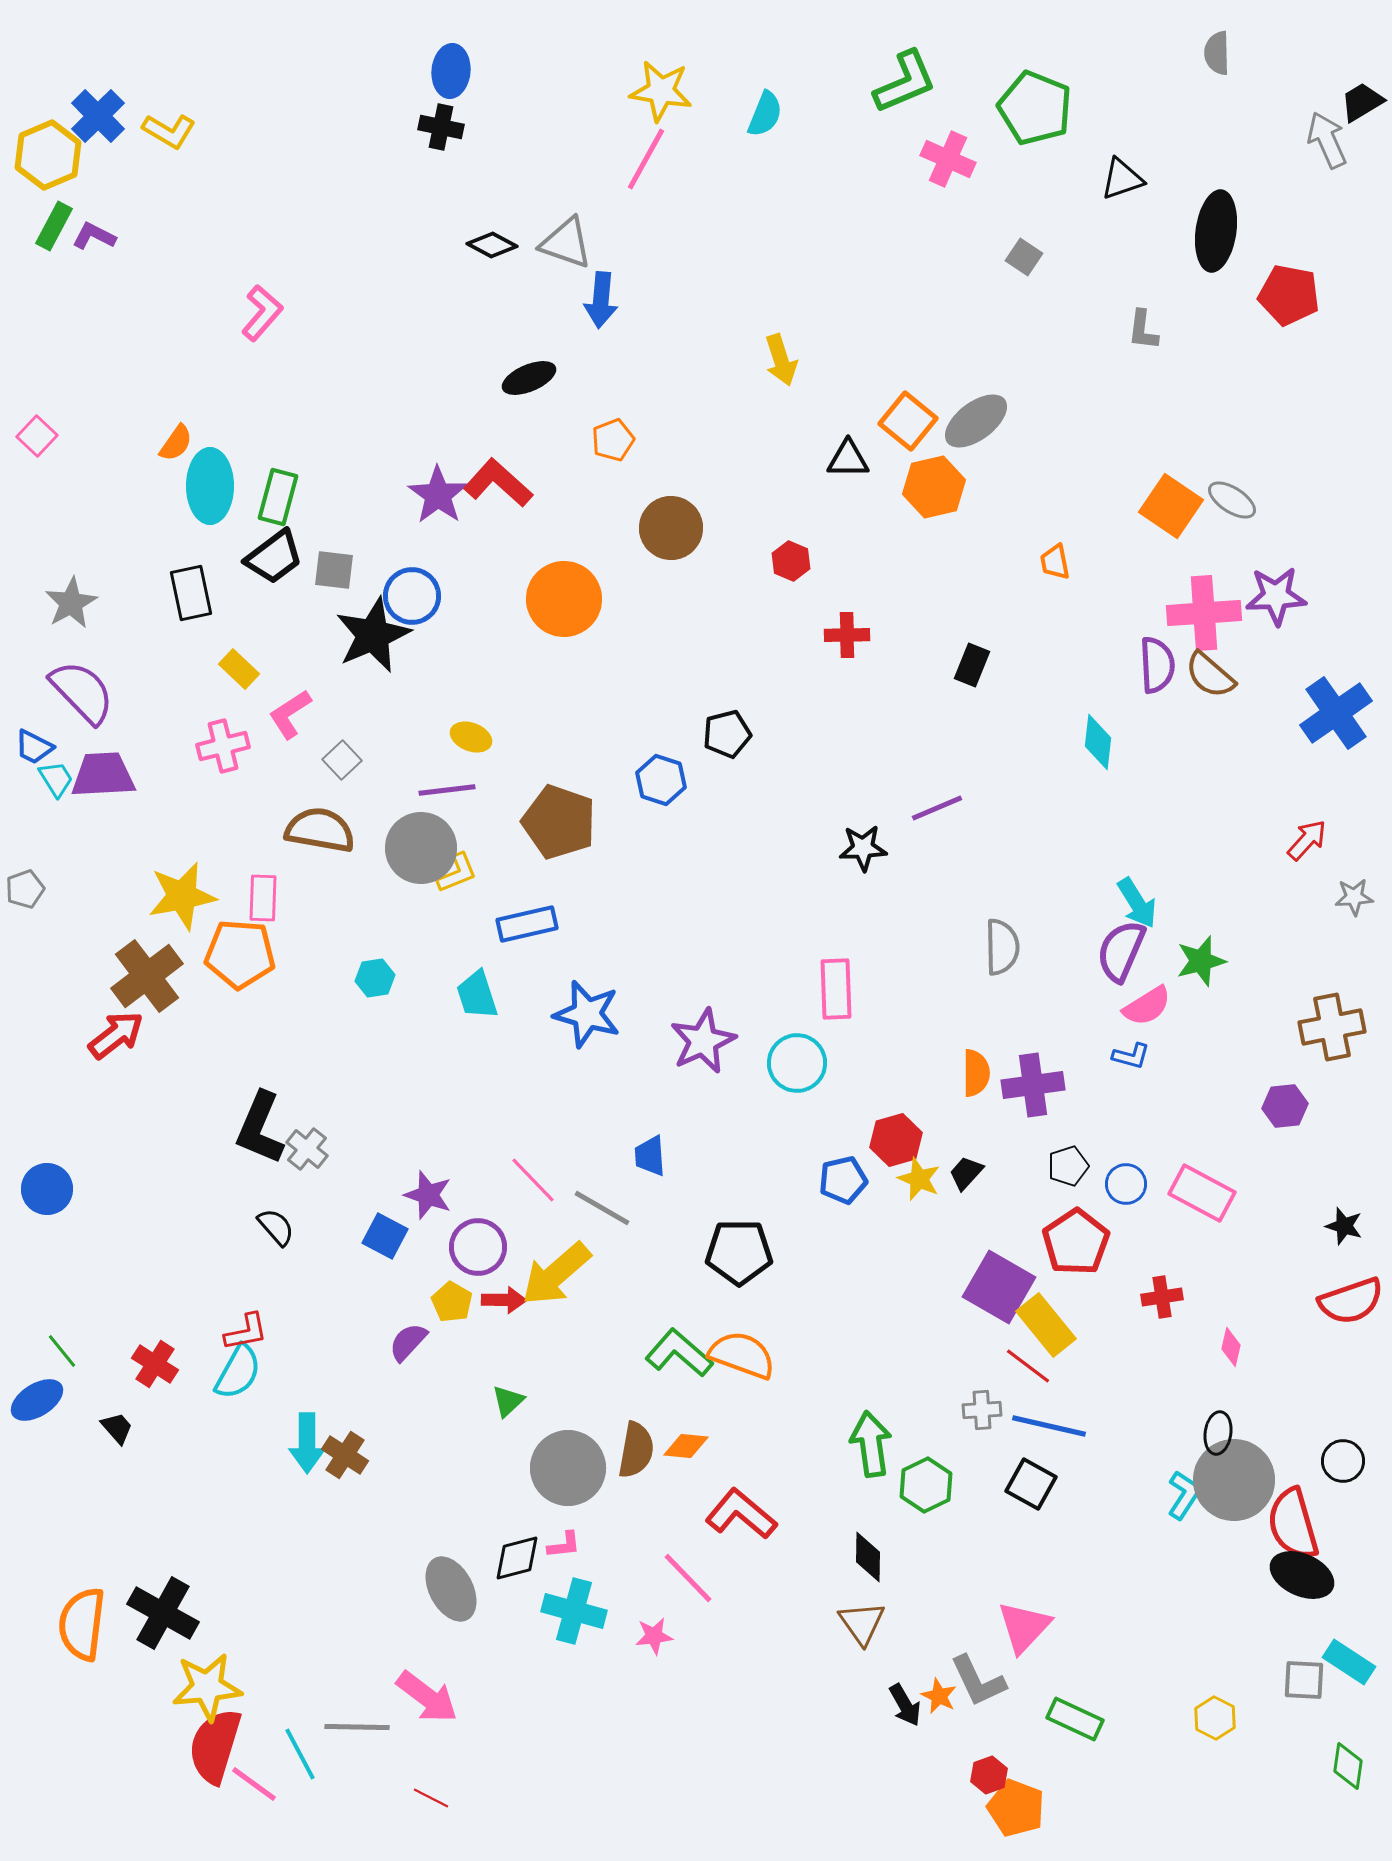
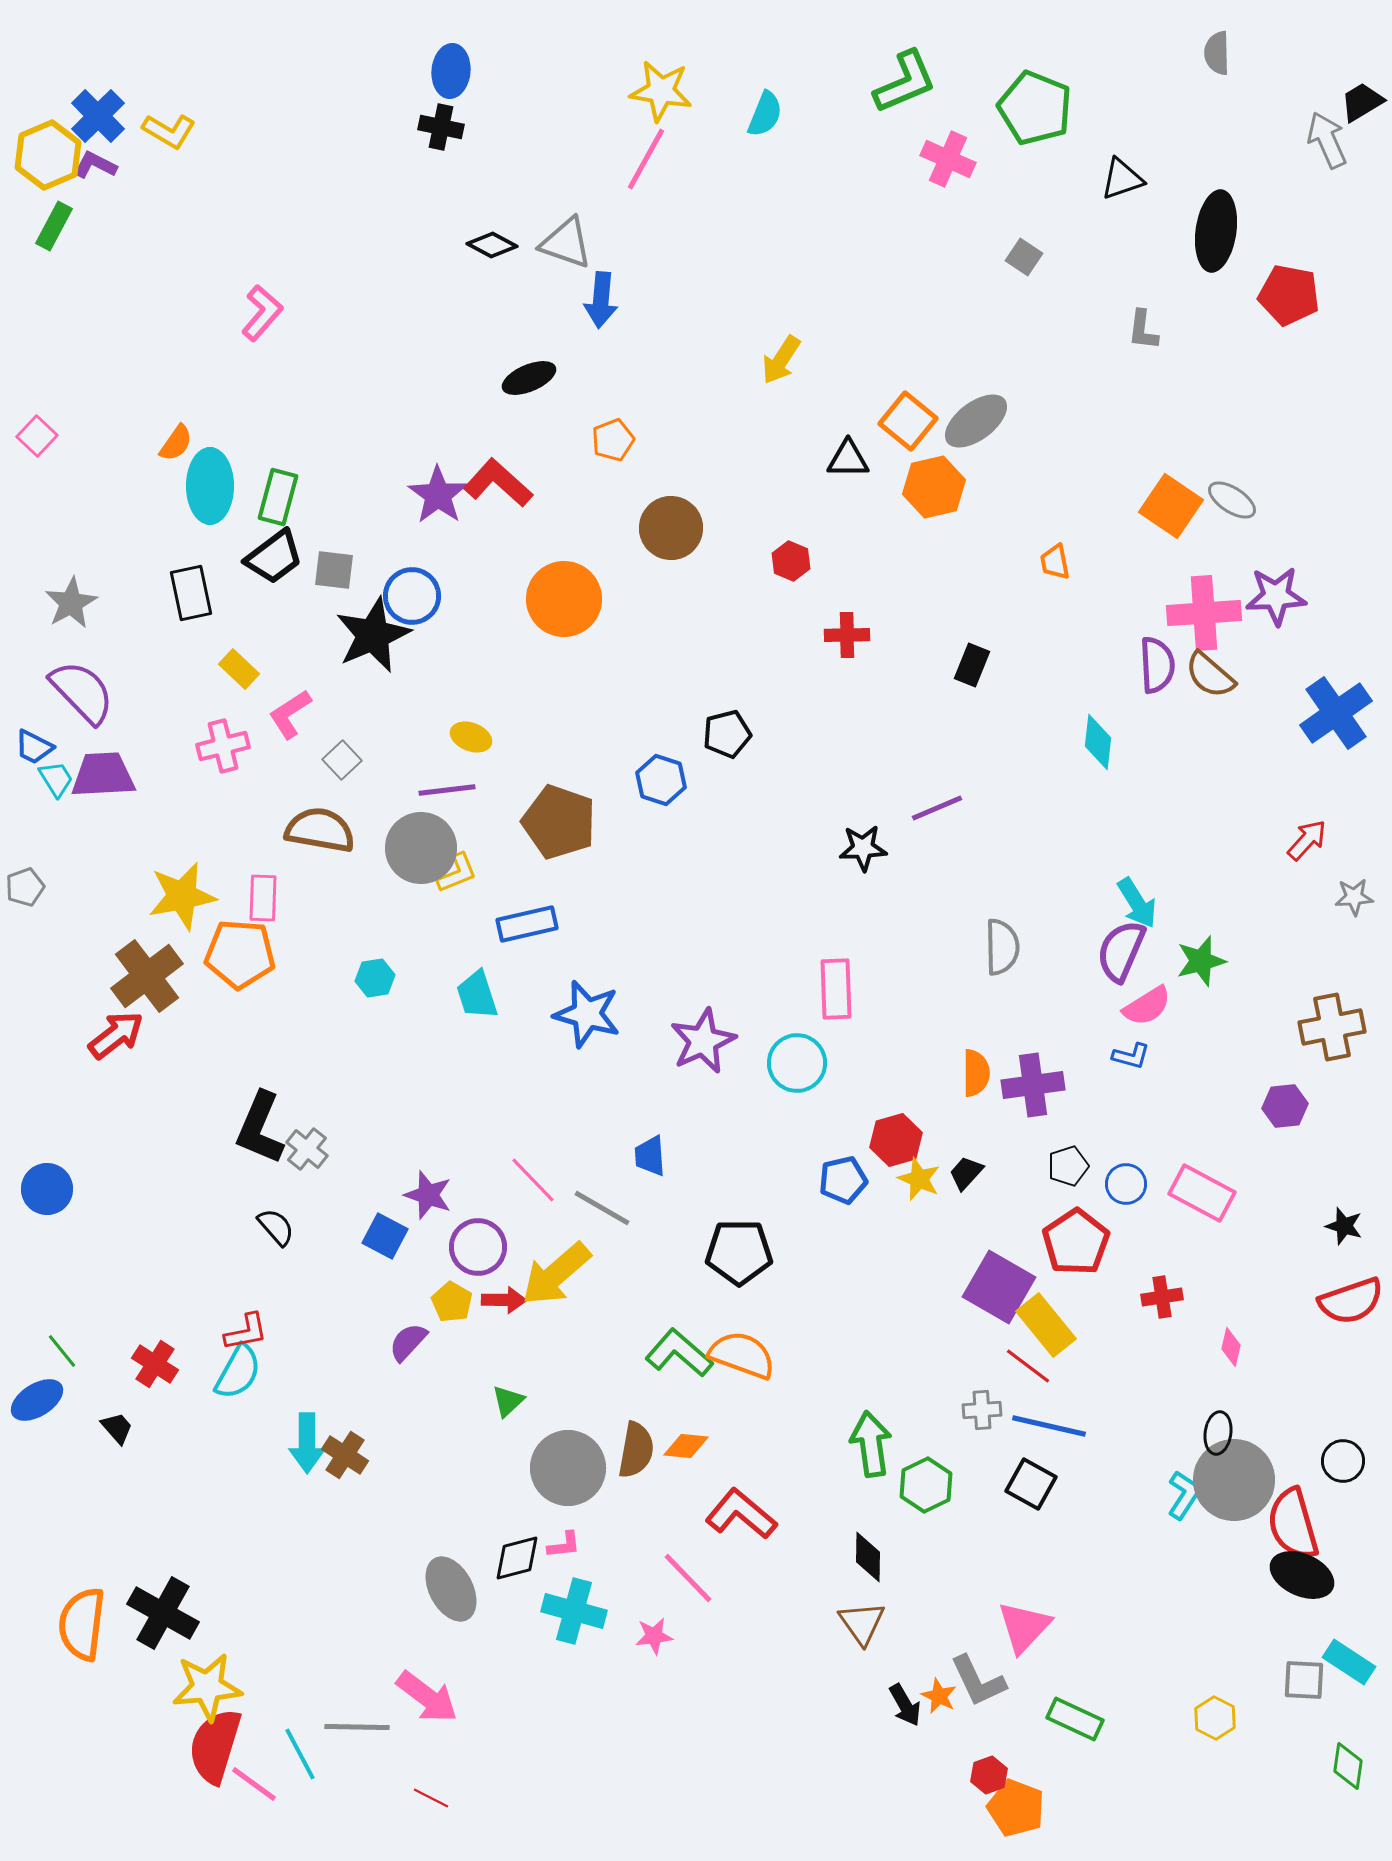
purple L-shape at (94, 236): moved 1 px right, 71 px up
yellow arrow at (781, 360): rotated 51 degrees clockwise
gray pentagon at (25, 889): moved 2 px up
